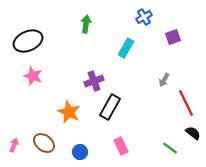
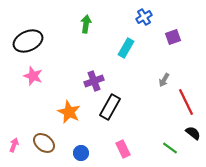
red line: moved 1 px up
pink rectangle: moved 2 px right, 3 px down
blue circle: moved 1 px right, 1 px down
